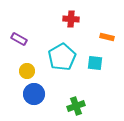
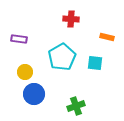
purple rectangle: rotated 21 degrees counterclockwise
yellow circle: moved 2 px left, 1 px down
